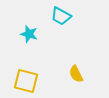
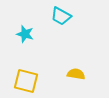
cyan star: moved 4 px left
yellow semicircle: rotated 126 degrees clockwise
